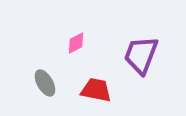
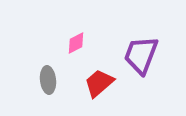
gray ellipse: moved 3 px right, 3 px up; rotated 24 degrees clockwise
red trapezoid: moved 3 px right, 7 px up; rotated 52 degrees counterclockwise
